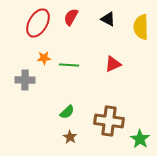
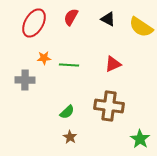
red ellipse: moved 4 px left
yellow semicircle: rotated 55 degrees counterclockwise
brown cross: moved 15 px up
